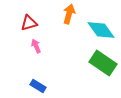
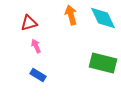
orange arrow: moved 2 px right, 1 px down; rotated 30 degrees counterclockwise
cyan diamond: moved 2 px right, 12 px up; rotated 12 degrees clockwise
green rectangle: rotated 20 degrees counterclockwise
blue rectangle: moved 11 px up
